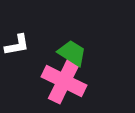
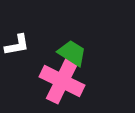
pink cross: moved 2 px left
